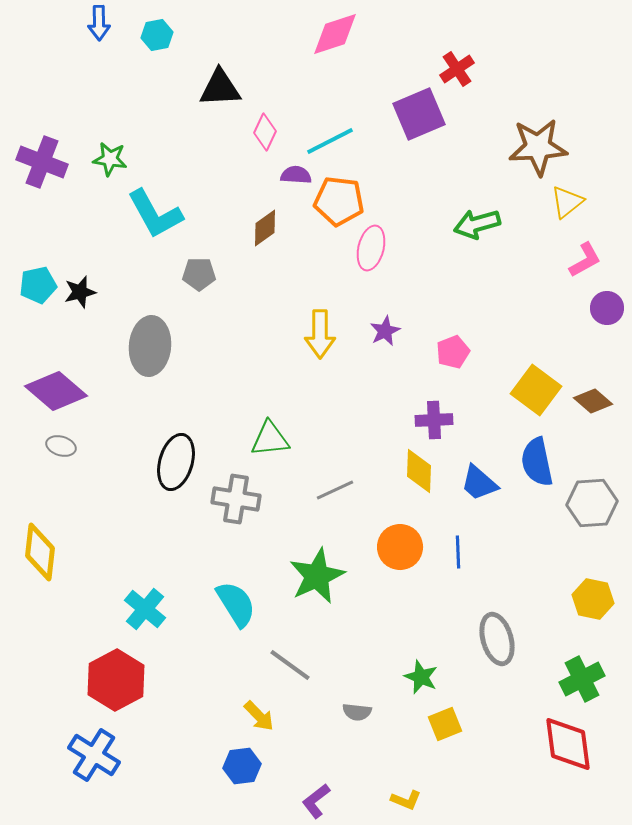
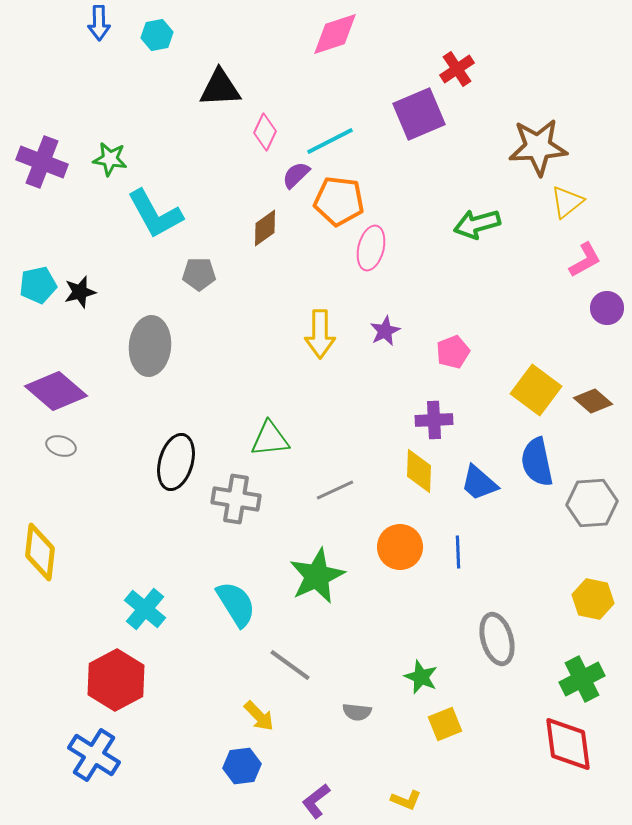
purple semicircle at (296, 175): rotated 48 degrees counterclockwise
